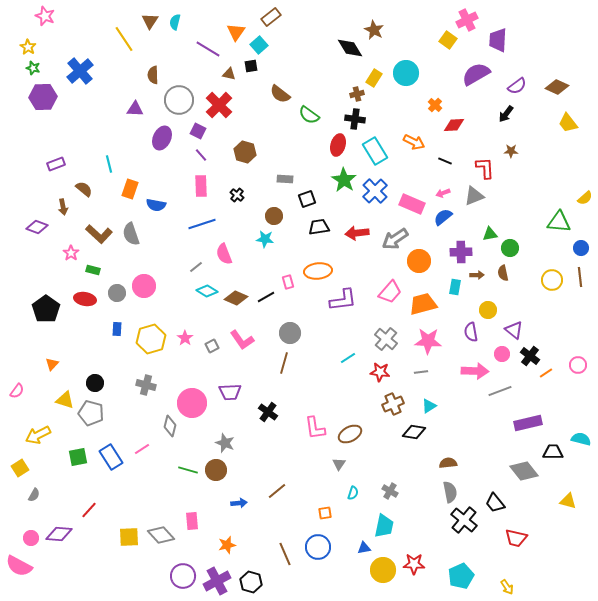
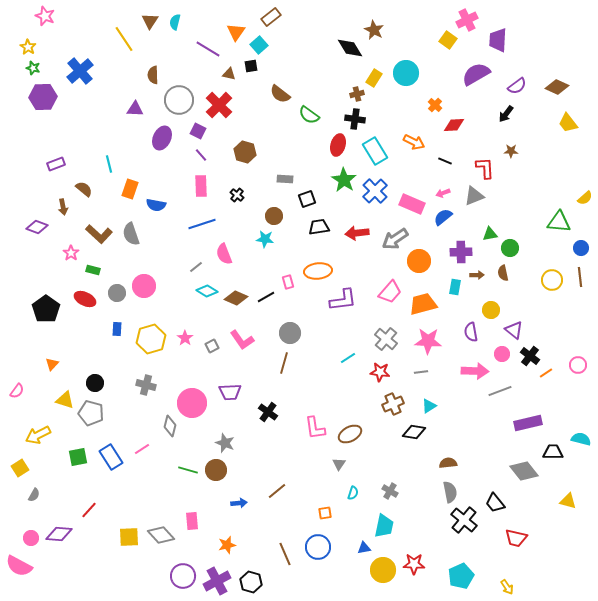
red ellipse at (85, 299): rotated 15 degrees clockwise
yellow circle at (488, 310): moved 3 px right
